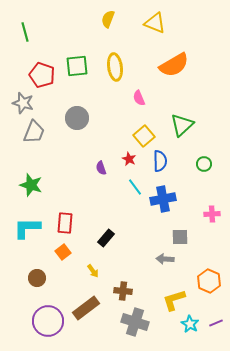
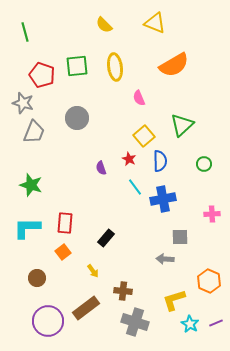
yellow semicircle: moved 4 px left, 6 px down; rotated 66 degrees counterclockwise
